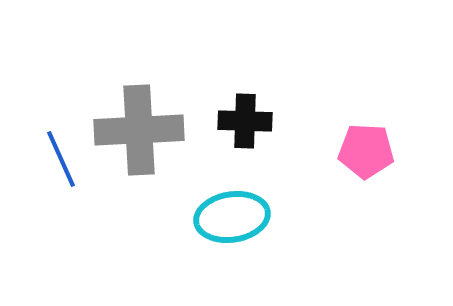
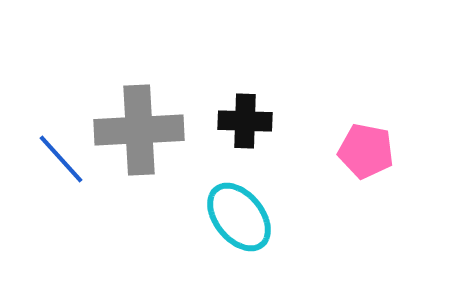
pink pentagon: rotated 8 degrees clockwise
blue line: rotated 18 degrees counterclockwise
cyan ellipse: moved 7 px right; rotated 60 degrees clockwise
